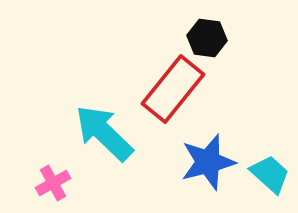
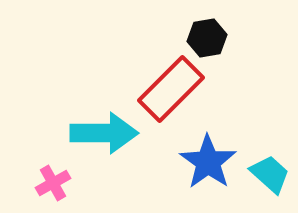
black hexagon: rotated 18 degrees counterclockwise
red rectangle: moved 2 px left; rotated 6 degrees clockwise
cyan arrow: rotated 136 degrees clockwise
blue star: rotated 22 degrees counterclockwise
